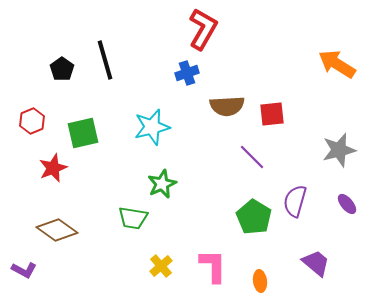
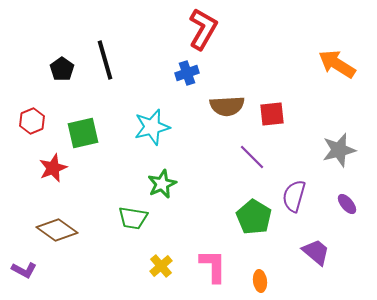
purple semicircle: moved 1 px left, 5 px up
purple trapezoid: moved 11 px up
